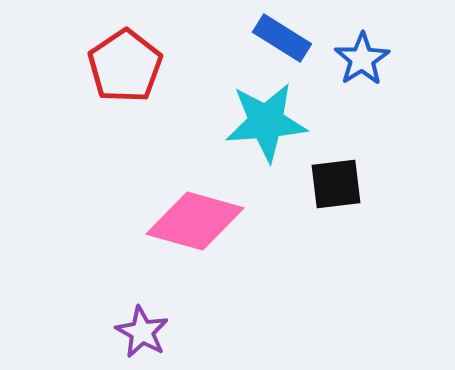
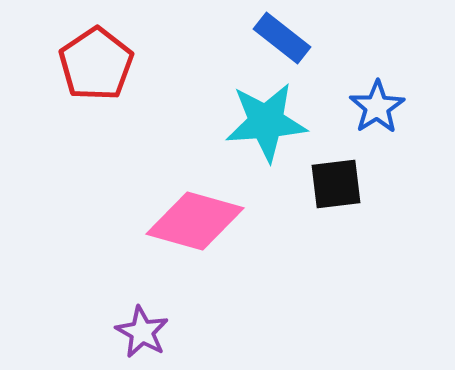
blue rectangle: rotated 6 degrees clockwise
blue star: moved 15 px right, 48 px down
red pentagon: moved 29 px left, 2 px up
